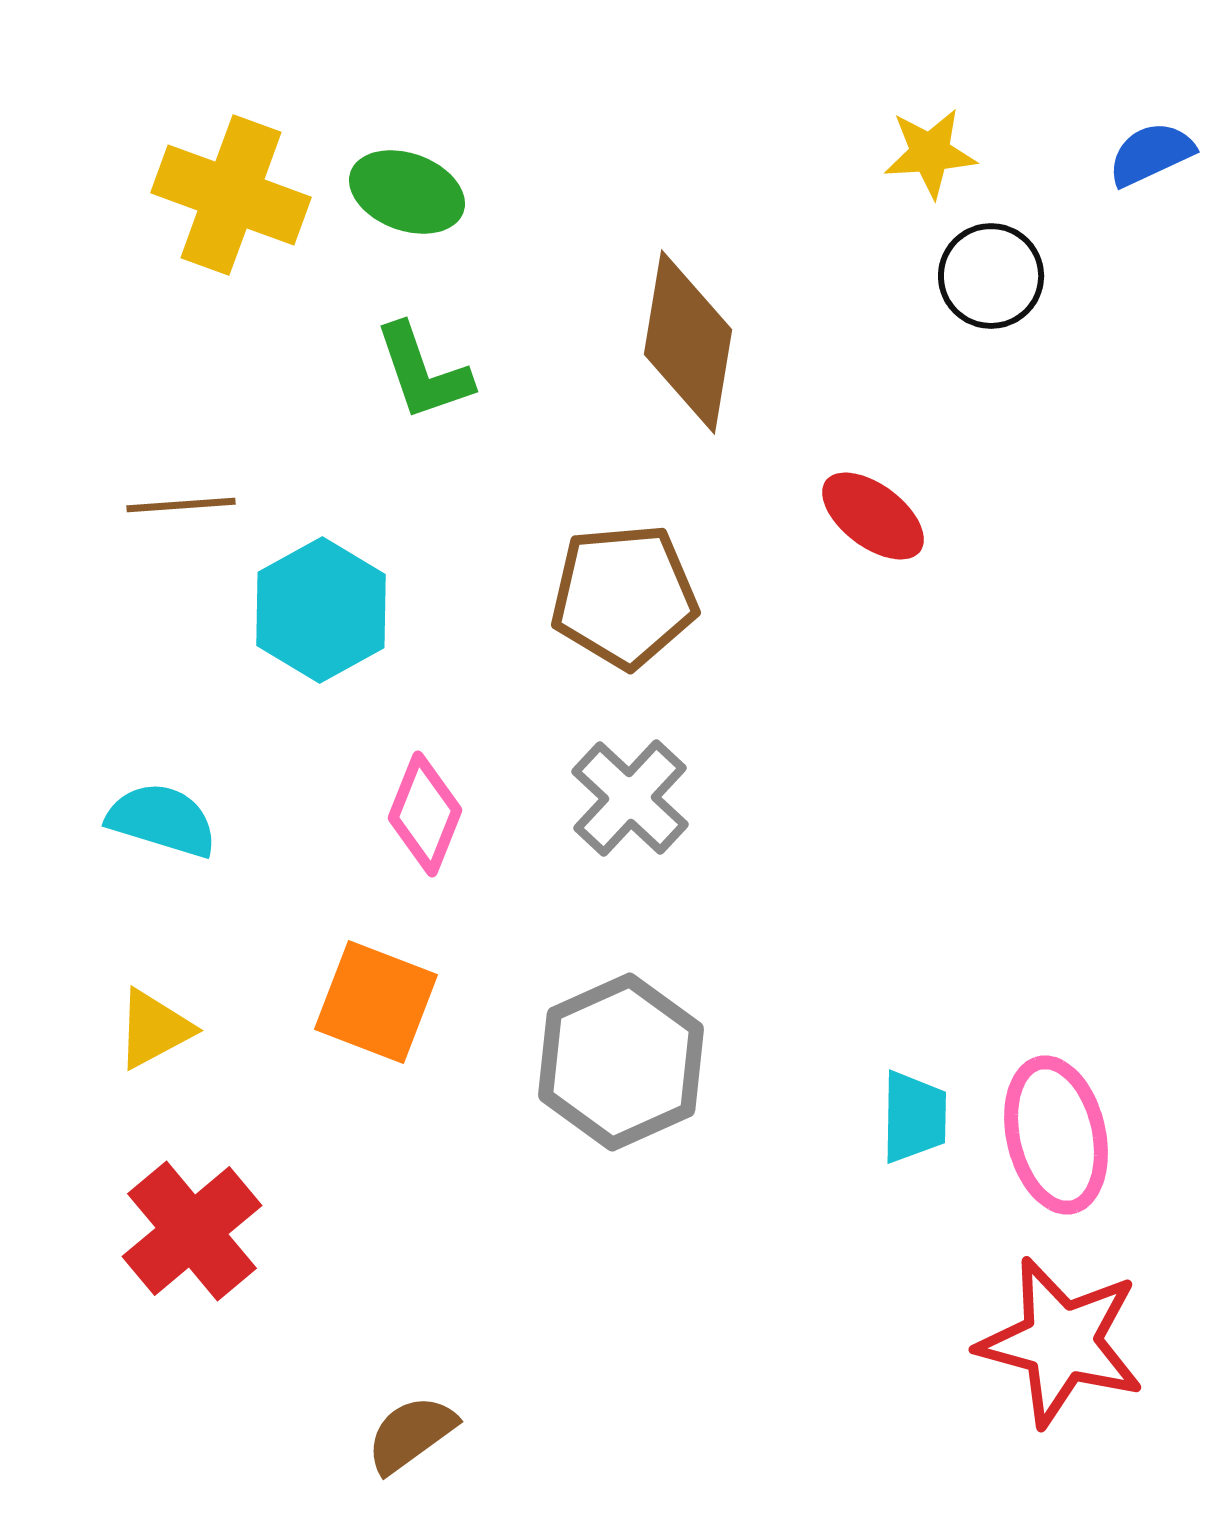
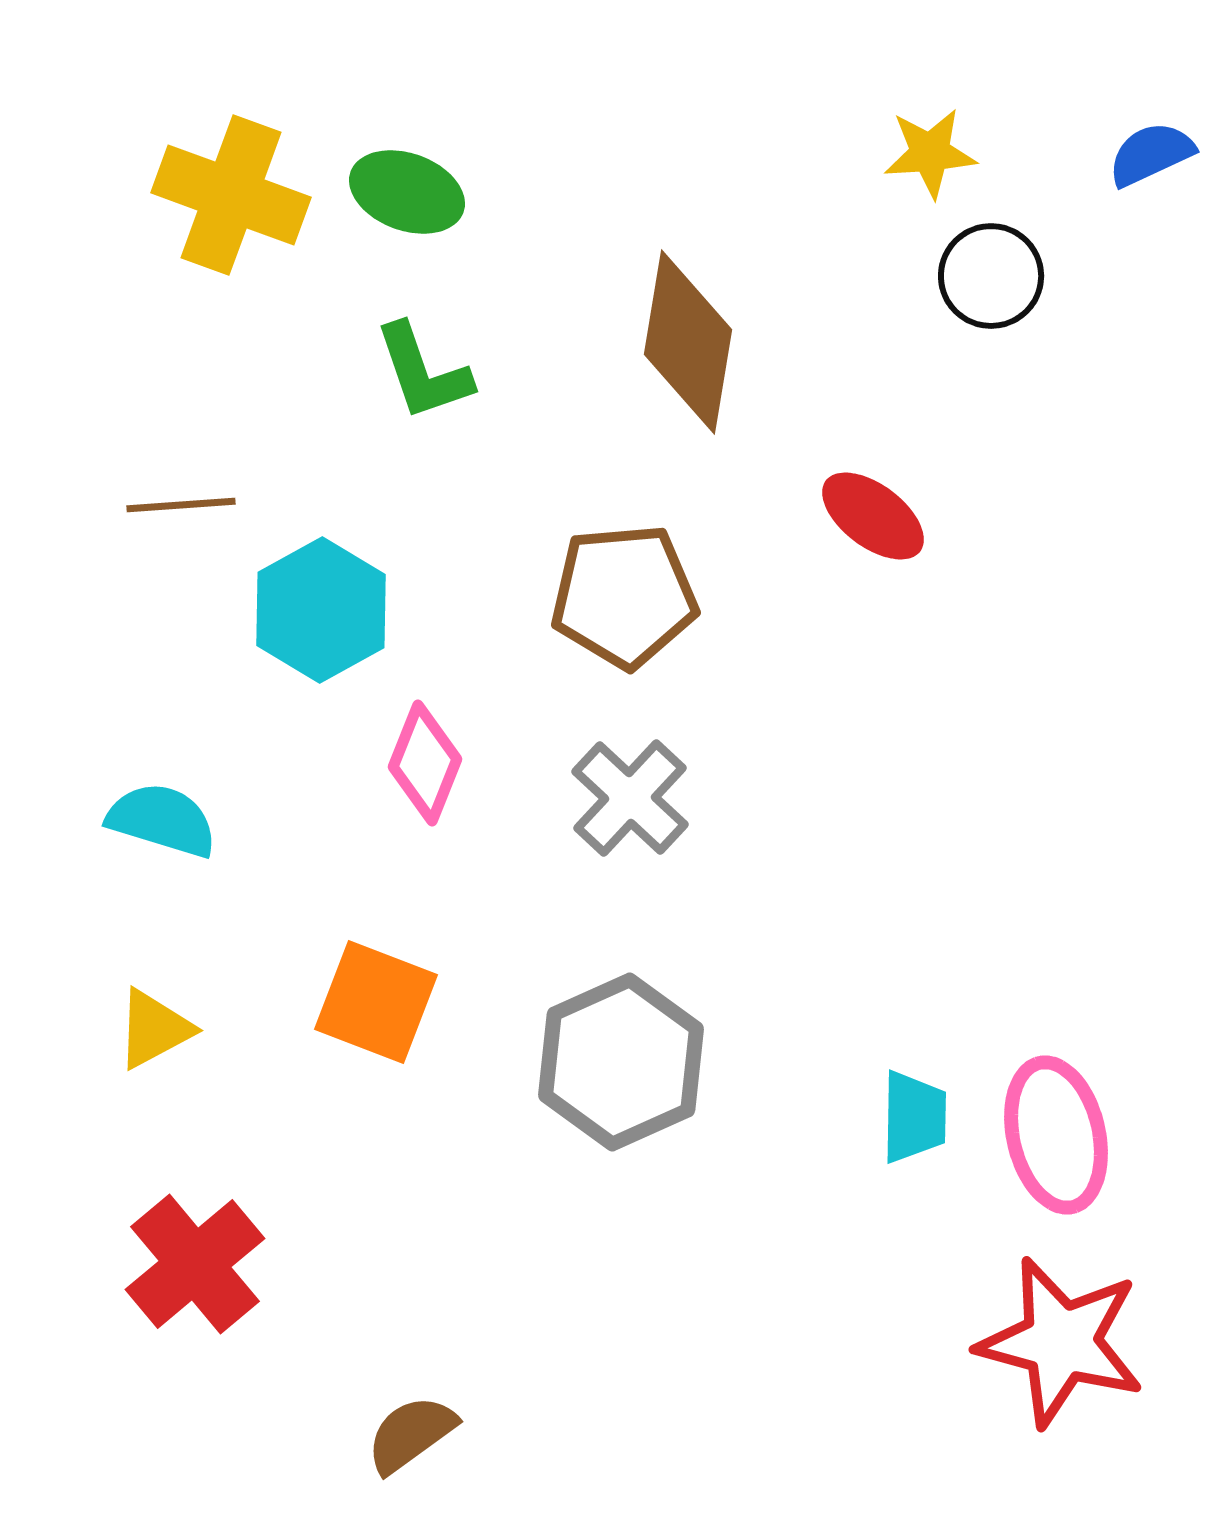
pink diamond: moved 51 px up
red cross: moved 3 px right, 33 px down
